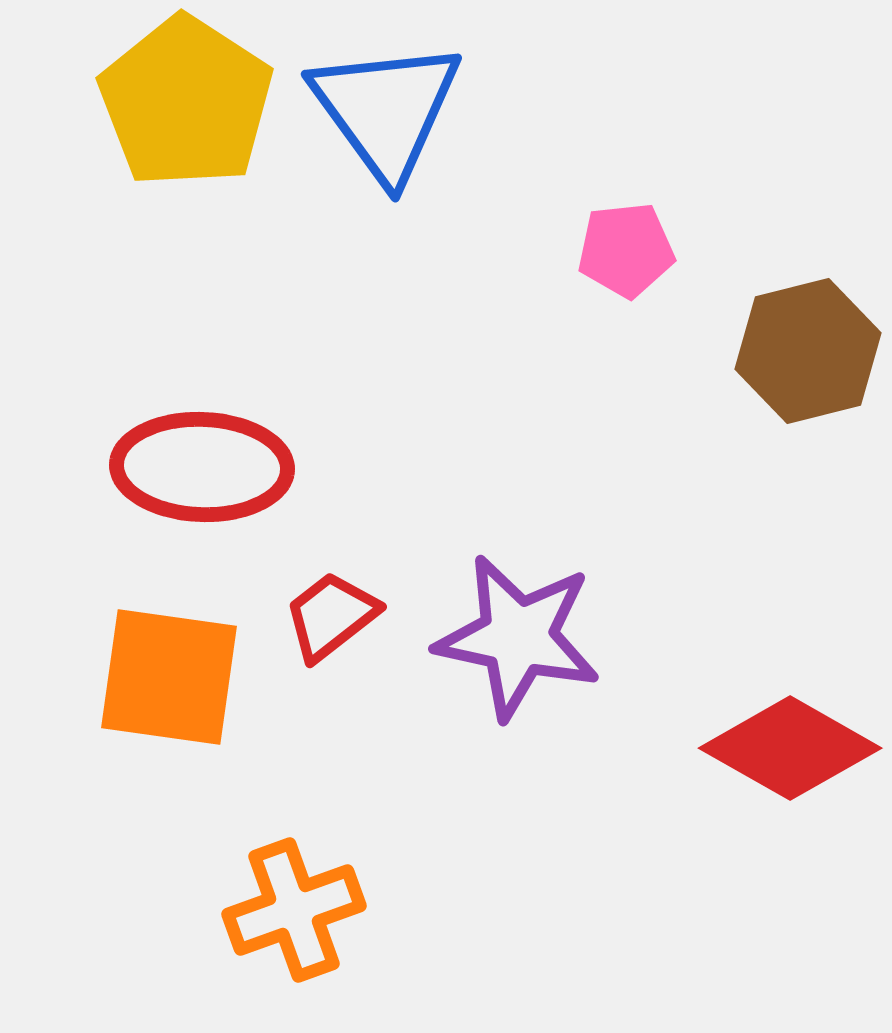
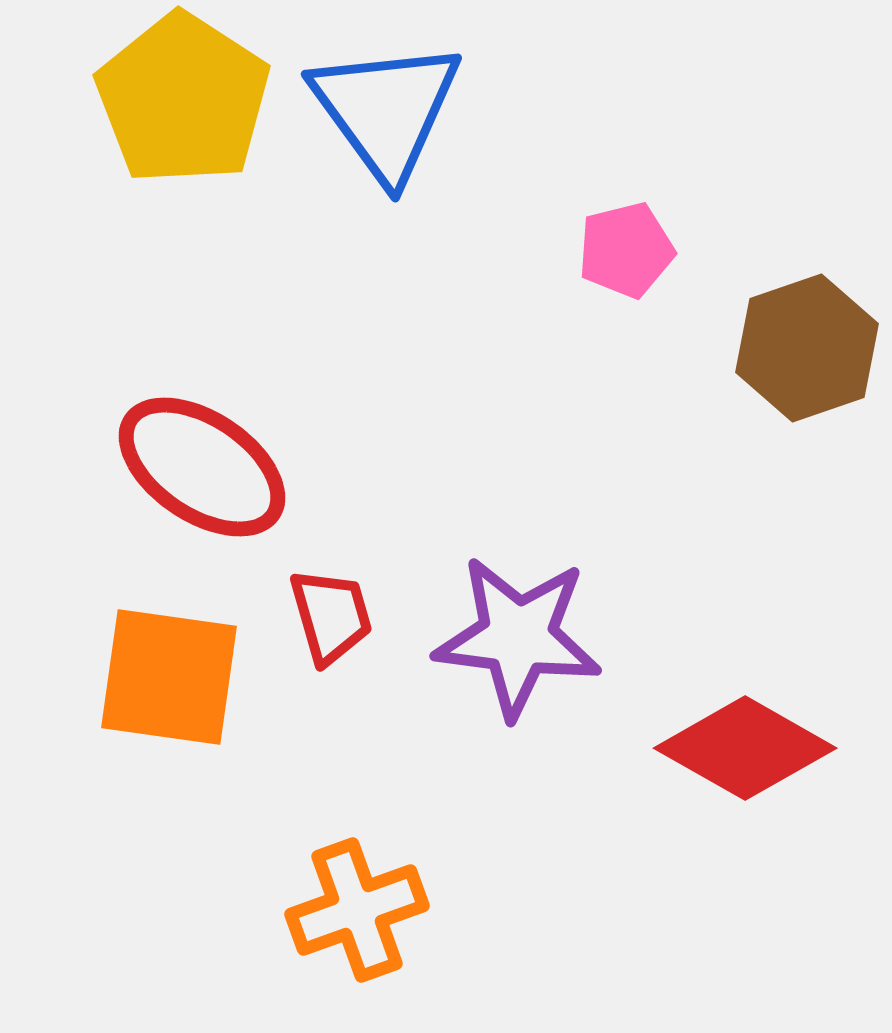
yellow pentagon: moved 3 px left, 3 px up
pink pentagon: rotated 8 degrees counterclockwise
brown hexagon: moved 1 px left, 3 px up; rotated 5 degrees counterclockwise
red ellipse: rotated 32 degrees clockwise
red trapezoid: rotated 112 degrees clockwise
purple star: rotated 5 degrees counterclockwise
red diamond: moved 45 px left
orange cross: moved 63 px right
